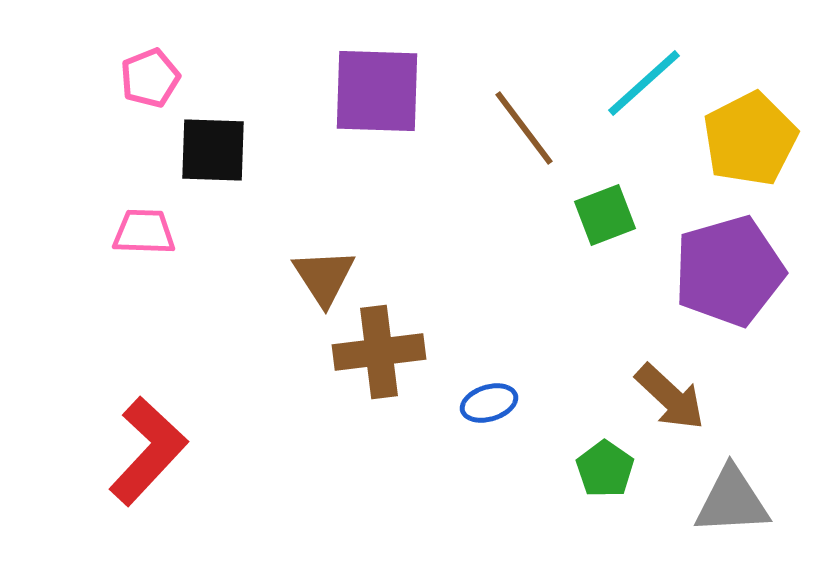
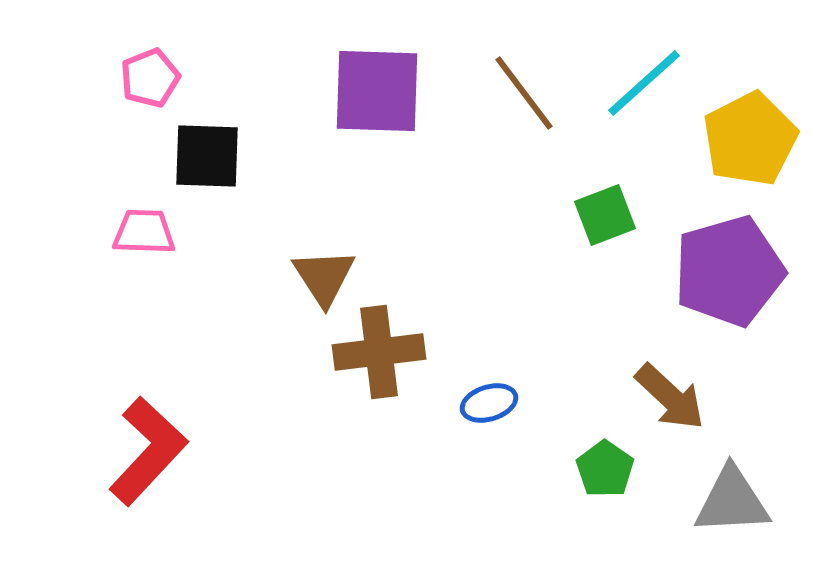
brown line: moved 35 px up
black square: moved 6 px left, 6 px down
